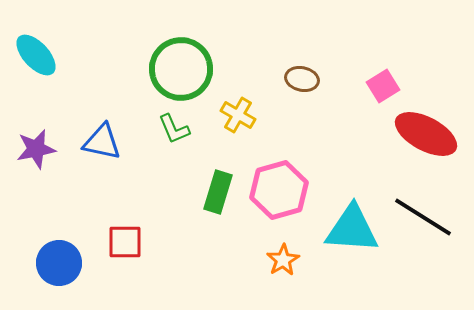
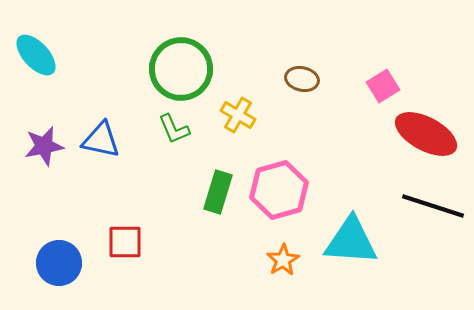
blue triangle: moved 1 px left, 2 px up
purple star: moved 8 px right, 3 px up
black line: moved 10 px right, 11 px up; rotated 14 degrees counterclockwise
cyan triangle: moved 1 px left, 12 px down
